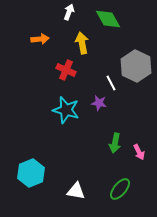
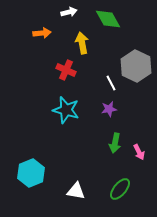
white arrow: rotated 56 degrees clockwise
orange arrow: moved 2 px right, 6 px up
purple star: moved 10 px right, 6 px down; rotated 21 degrees counterclockwise
